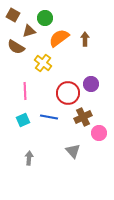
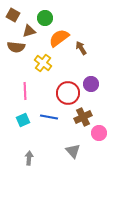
brown arrow: moved 4 px left, 9 px down; rotated 32 degrees counterclockwise
brown semicircle: rotated 24 degrees counterclockwise
